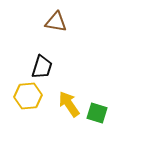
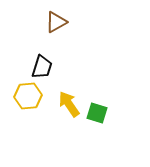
brown triangle: rotated 40 degrees counterclockwise
